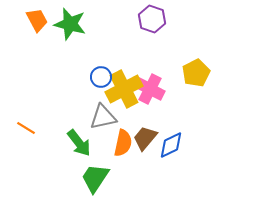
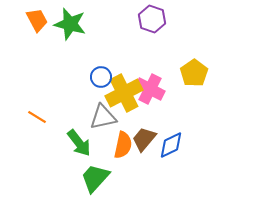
yellow pentagon: moved 2 px left; rotated 8 degrees counterclockwise
yellow cross: moved 4 px down
orange line: moved 11 px right, 11 px up
brown trapezoid: moved 1 px left, 1 px down
orange semicircle: moved 2 px down
green trapezoid: rotated 8 degrees clockwise
